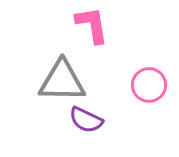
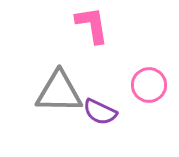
gray triangle: moved 3 px left, 11 px down
purple semicircle: moved 14 px right, 8 px up
